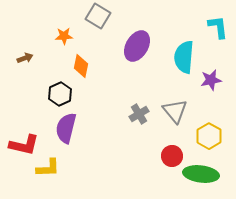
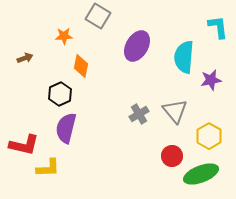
green ellipse: rotated 28 degrees counterclockwise
